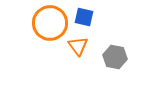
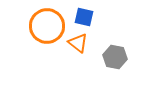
orange circle: moved 3 px left, 3 px down
orange triangle: moved 3 px up; rotated 15 degrees counterclockwise
